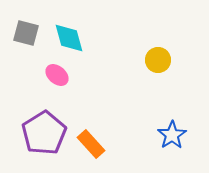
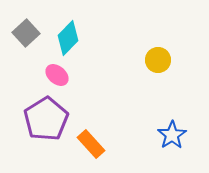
gray square: rotated 32 degrees clockwise
cyan diamond: moved 1 px left; rotated 60 degrees clockwise
purple pentagon: moved 2 px right, 14 px up
